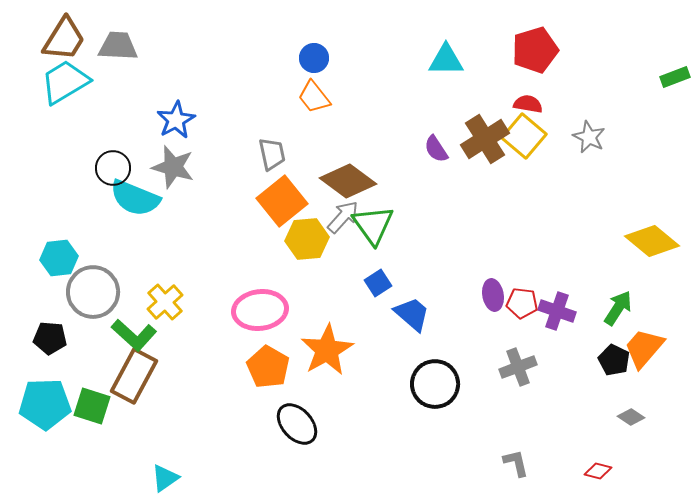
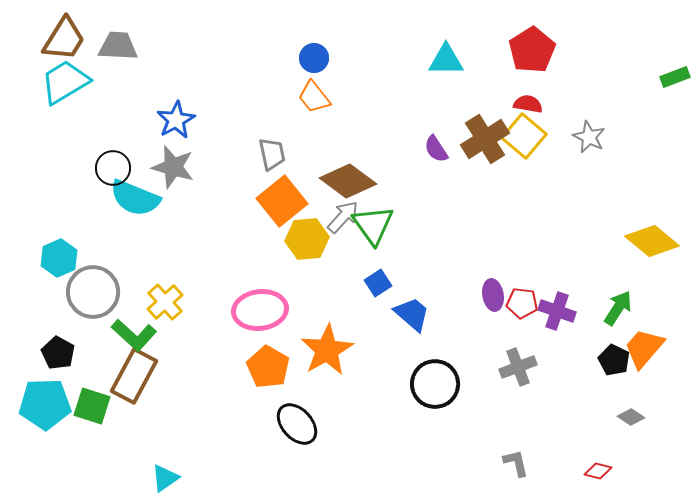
red pentagon at (535, 50): moved 3 px left; rotated 15 degrees counterclockwise
cyan hexagon at (59, 258): rotated 18 degrees counterclockwise
black pentagon at (50, 338): moved 8 px right, 15 px down; rotated 24 degrees clockwise
